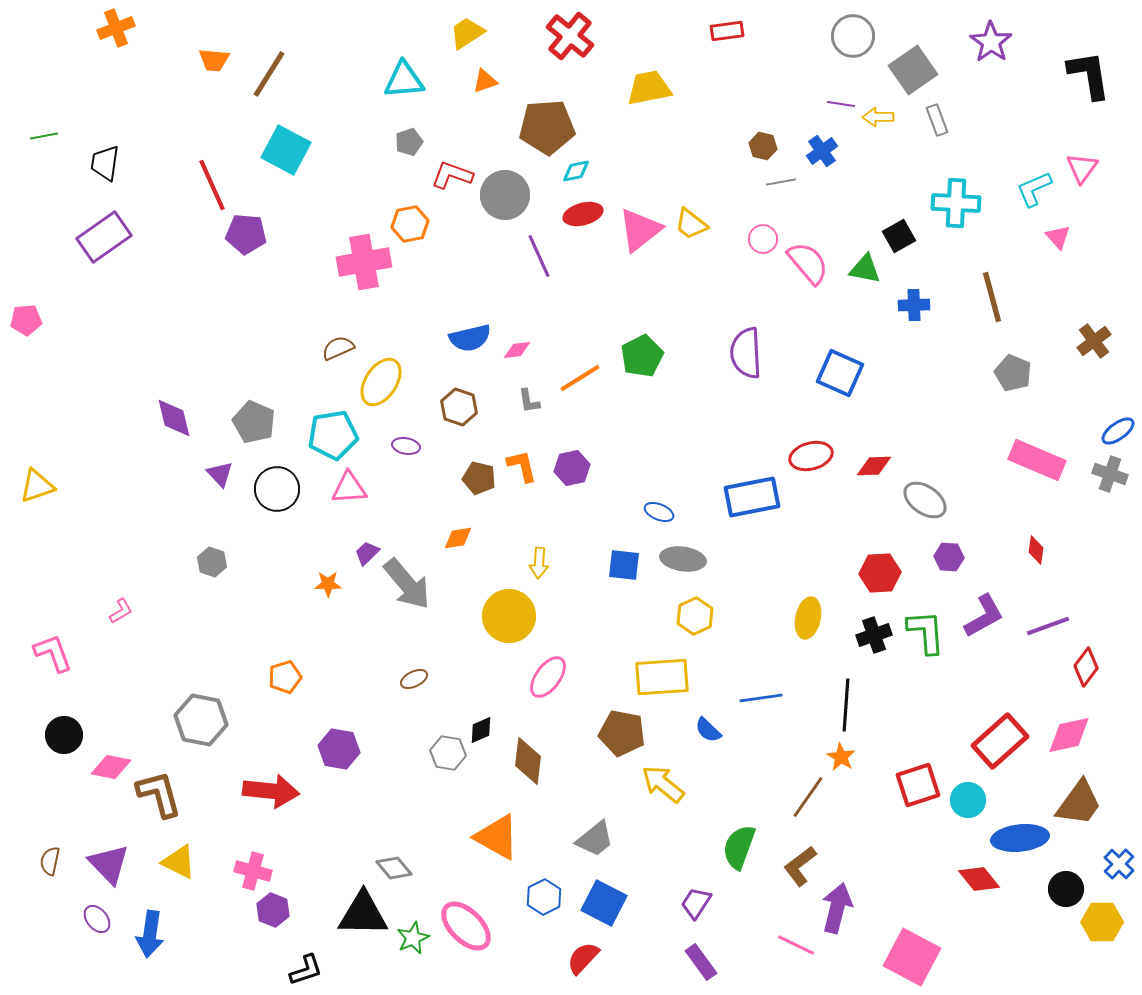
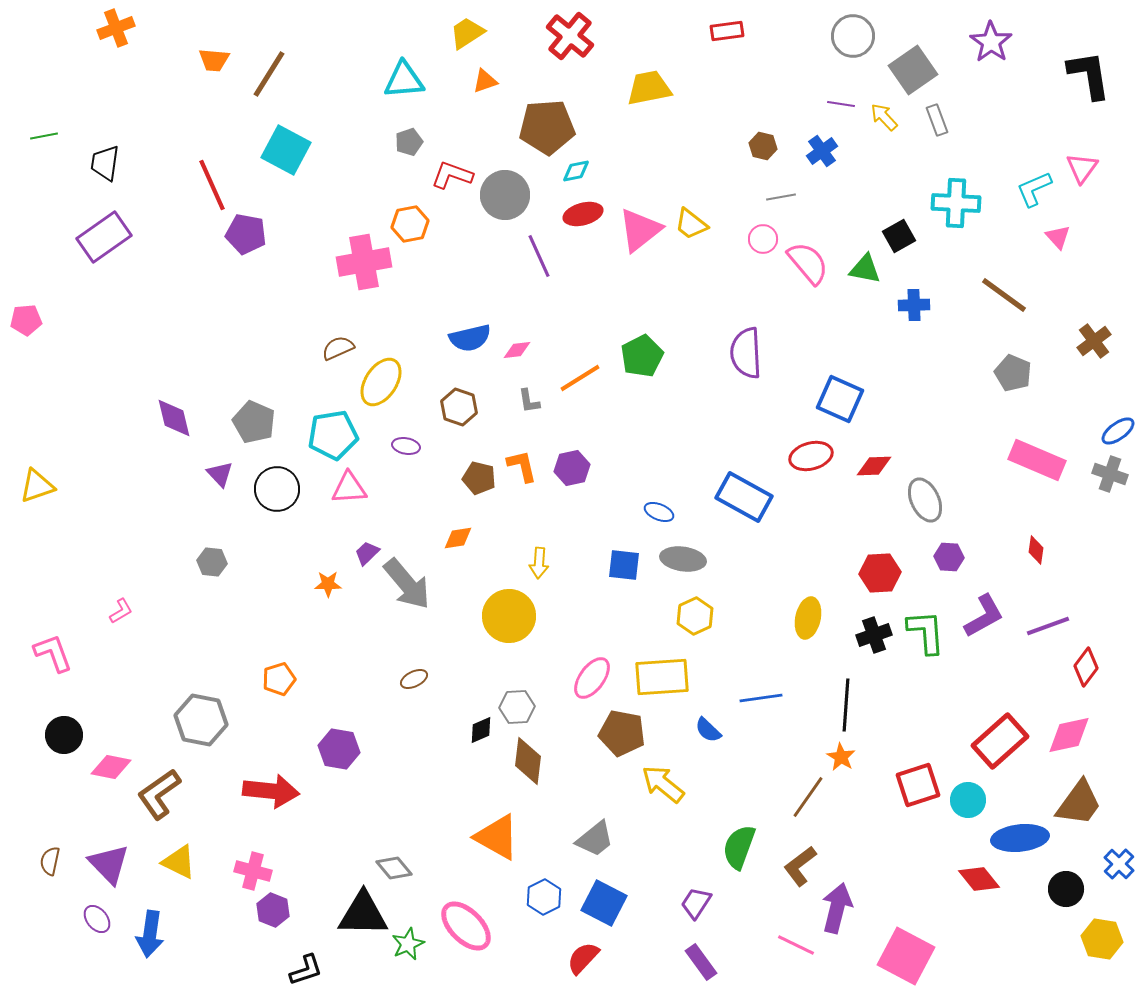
yellow arrow at (878, 117): moved 6 px right; rotated 48 degrees clockwise
gray line at (781, 182): moved 15 px down
purple pentagon at (246, 234): rotated 6 degrees clockwise
brown line at (992, 297): moved 12 px right, 2 px up; rotated 39 degrees counterclockwise
blue square at (840, 373): moved 26 px down
blue rectangle at (752, 497): moved 8 px left; rotated 40 degrees clockwise
gray ellipse at (925, 500): rotated 30 degrees clockwise
gray hexagon at (212, 562): rotated 12 degrees counterclockwise
orange pentagon at (285, 677): moved 6 px left, 2 px down
pink ellipse at (548, 677): moved 44 px right, 1 px down
gray hexagon at (448, 753): moved 69 px right, 46 px up; rotated 12 degrees counterclockwise
brown L-shape at (159, 794): rotated 110 degrees counterclockwise
yellow hexagon at (1102, 922): moved 17 px down; rotated 9 degrees clockwise
green star at (413, 938): moved 5 px left, 6 px down
pink square at (912, 957): moved 6 px left, 1 px up
